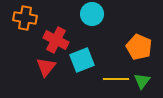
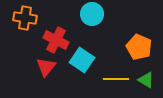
cyan square: rotated 35 degrees counterclockwise
green triangle: moved 4 px right, 1 px up; rotated 36 degrees counterclockwise
